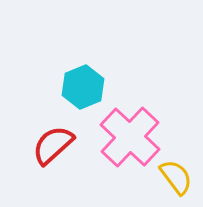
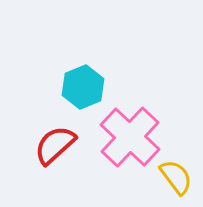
red semicircle: moved 2 px right
